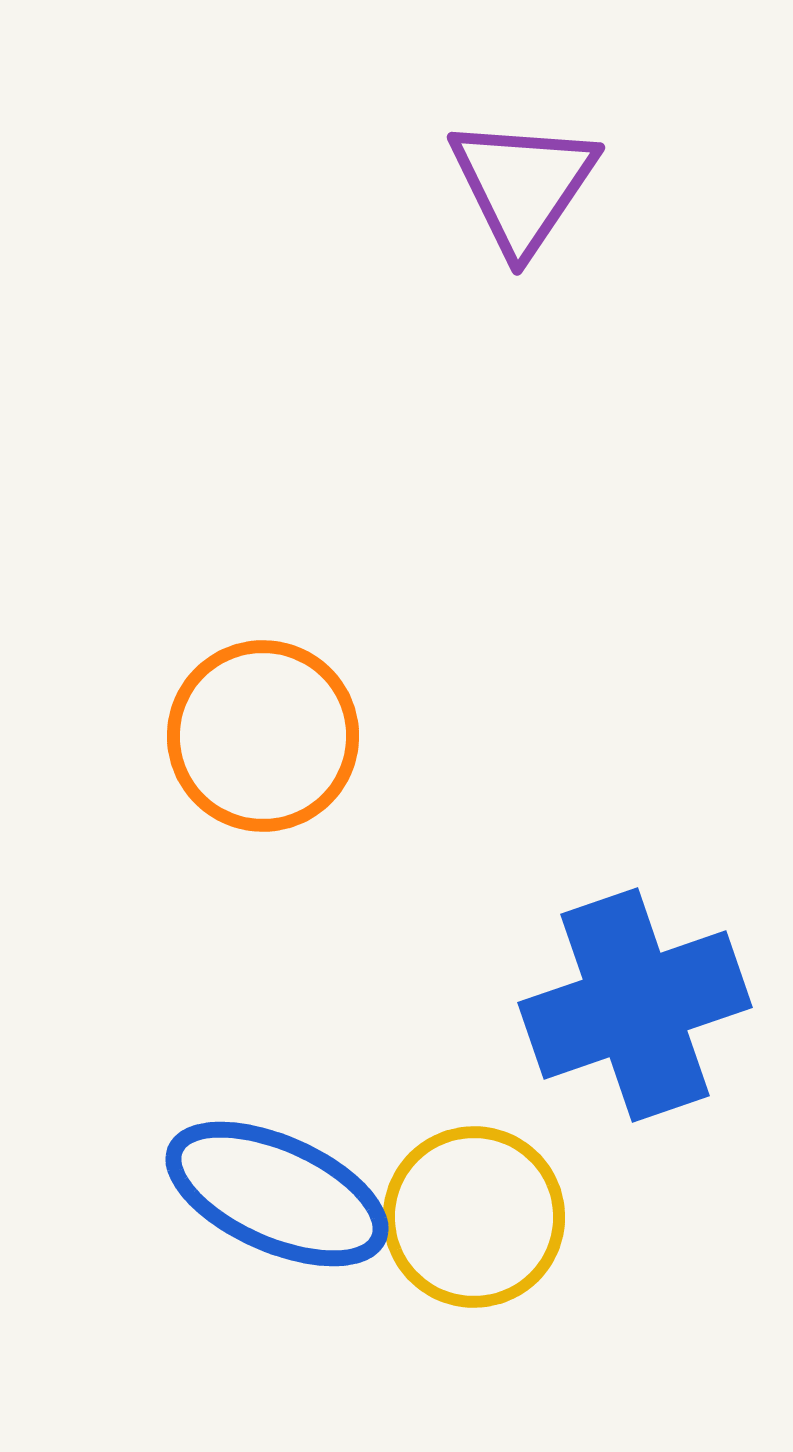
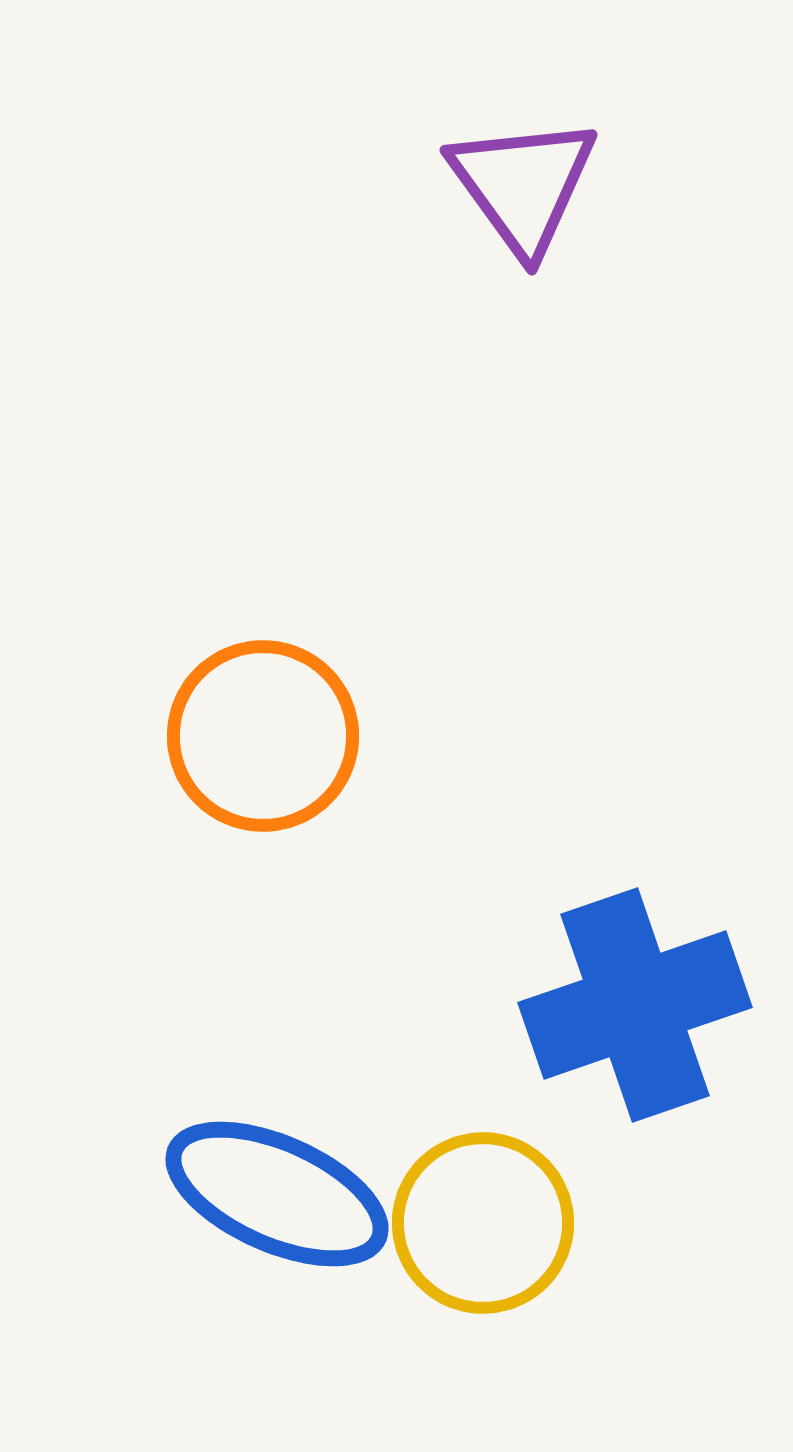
purple triangle: rotated 10 degrees counterclockwise
yellow circle: moved 9 px right, 6 px down
